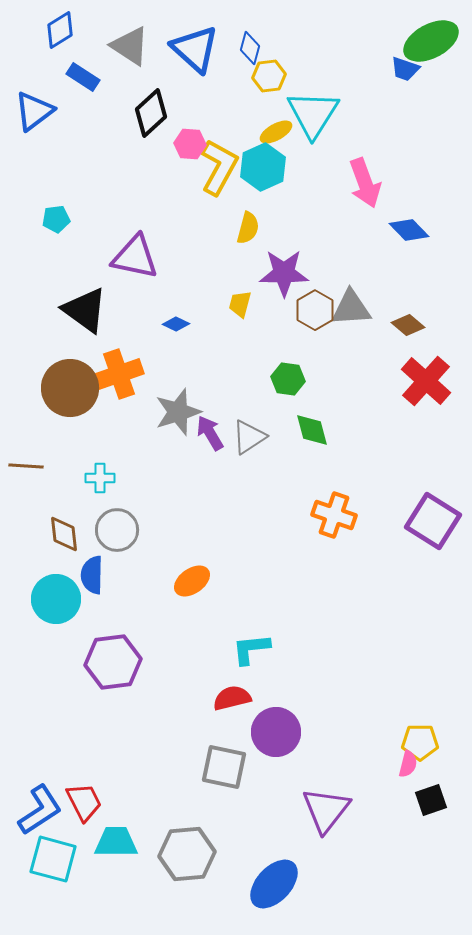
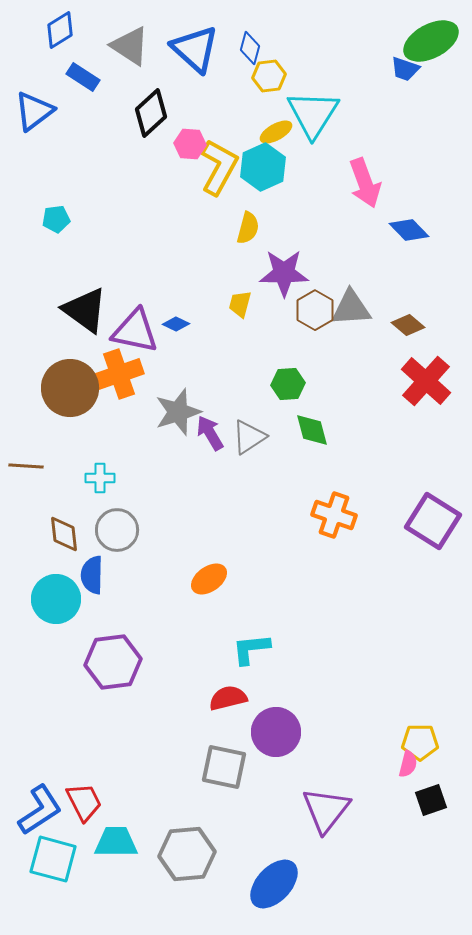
purple triangle at (135, 257): moved 74 px down
green hexagon at (288, 379): moved 5 px down; rotated 12 degrees counterclockwise
orange ellipse at (192, 581): moved 17 px right, 2 px up
red semicircle at (232, 698): moved 4 px left
